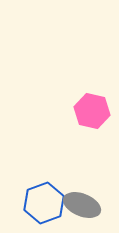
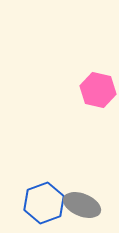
pink hexagon: moved 6 px right, 21 px up
